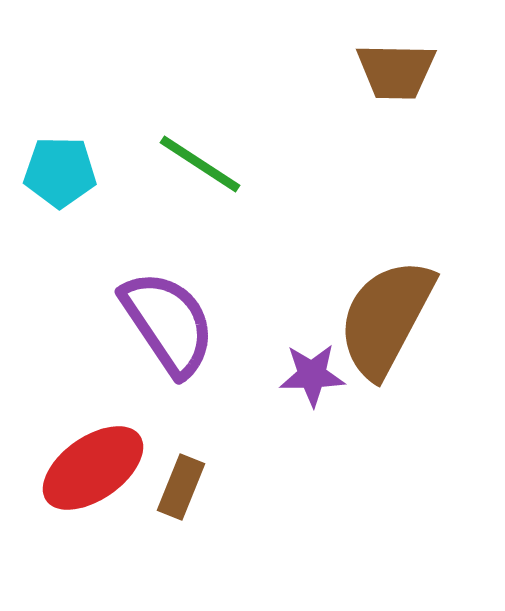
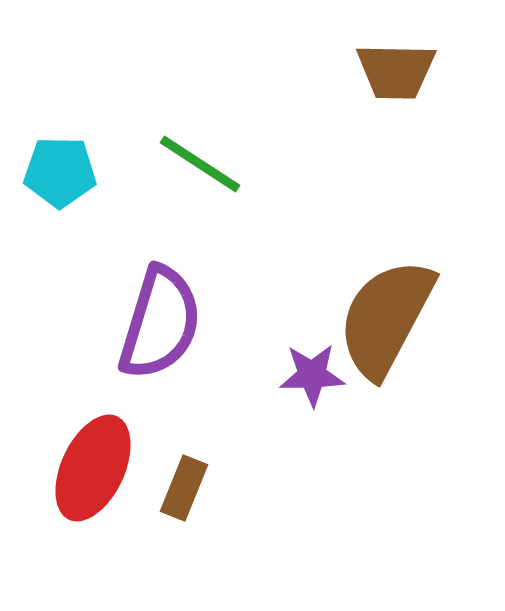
purple semicircle: moved 8 px left; rotated 51 degrees clockwise
red ellipse: rotated 30 degrees counterclockwise
brown rectangle: moved 3 px right, 1 px down
